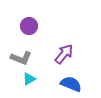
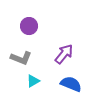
cyan triangle: moved 4 px right, 2 px down
